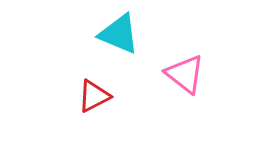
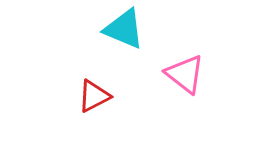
cyan triangle: moved 5 px right, 5 px up
